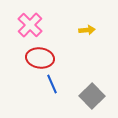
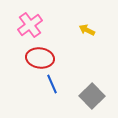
pink cross: rotated 10 degrees clockwise
yellow arrow: rotated 147 degrees counterclockwise
